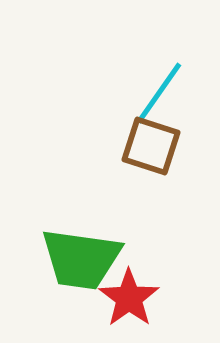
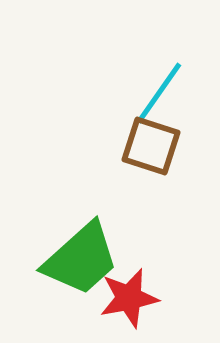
green trapezoid: rotated 50 degrees counterclockwise
red star: rotated 24 degrees clockwise
